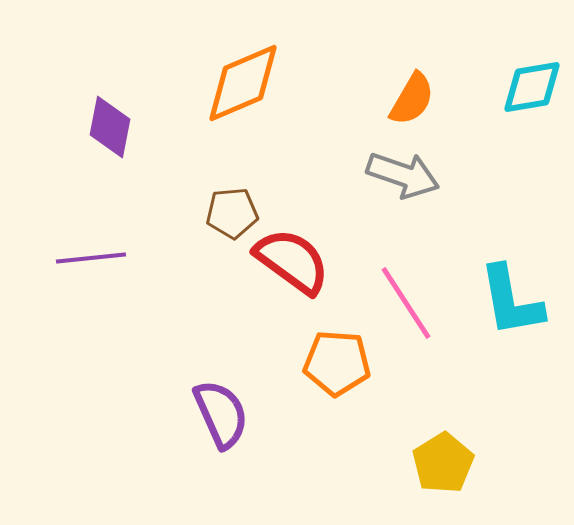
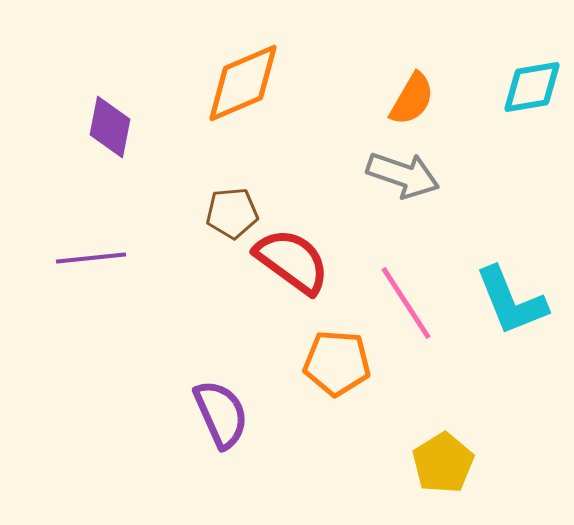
cyan L-shape: rotated 12 degrees counterclockwise
